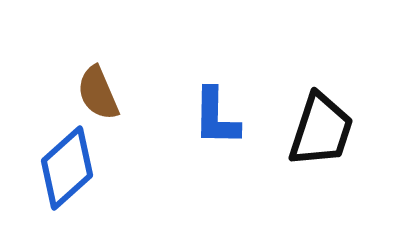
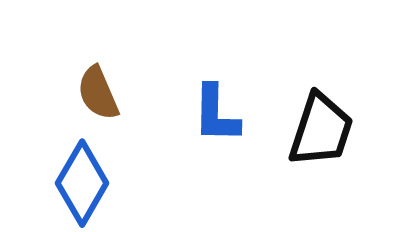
blue L-shape: moved 3 px up
blue diamond: moved 15 px right, 15 px down; rotated 18 degrees counterclockwise
